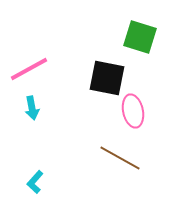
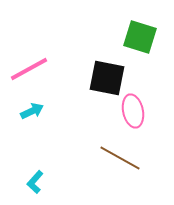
cyan arrow: moved 3 px down; rotated 105 degrees counterclockwise
